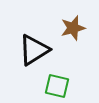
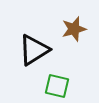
brown star: moved 1 px right, 1 px down
